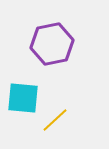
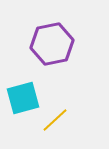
cyan square: rotated 20 degrees counterclockwise
